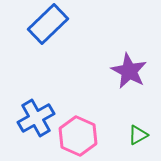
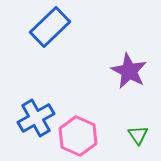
blue rectangle: moved 2 px right, 3 px down
green triangle: rotated 35 degrees counterclockwise
